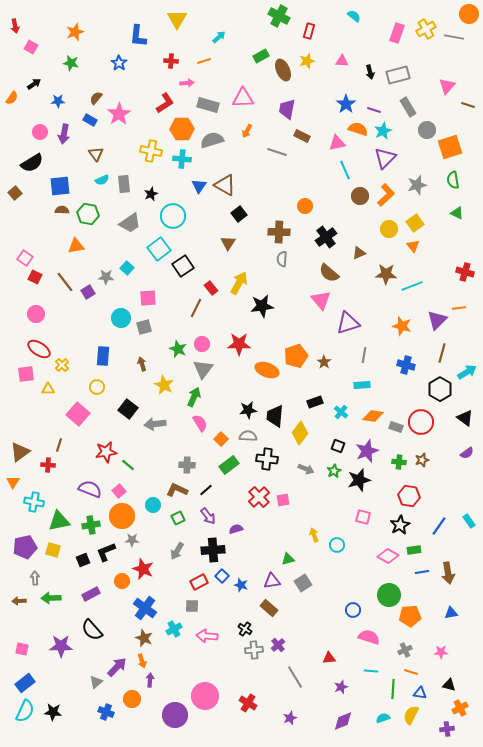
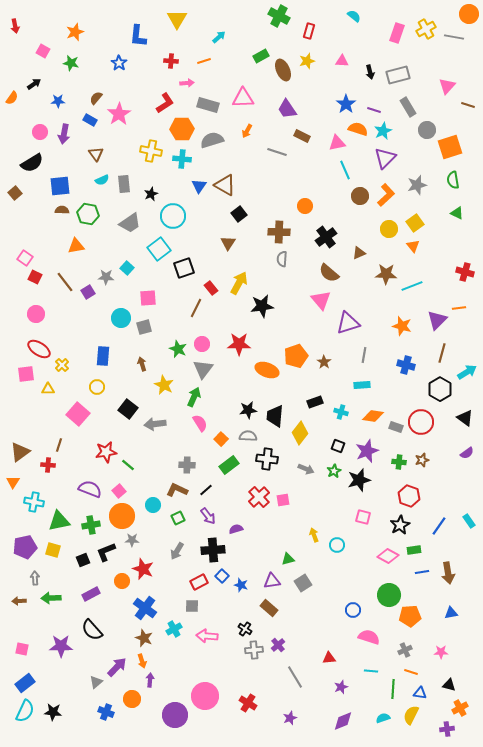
pink square at (31, 47): moved 12 px right, 4 px down
purple trapezoid at (287, 109): rotated 45 degrees counterclockwise
black square at (183, 266): moved 1 px right, 2 px down; rotated 15 degrees clockwise
cyan cross at (341, 412): rotated 24 degrees counterclockwise
red hexagon at (409, 496): rotated 10 degrees clockwise
